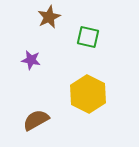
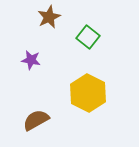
green square: rotated 25 degrees clockwise
yellow hexagon: moved 1 px up
